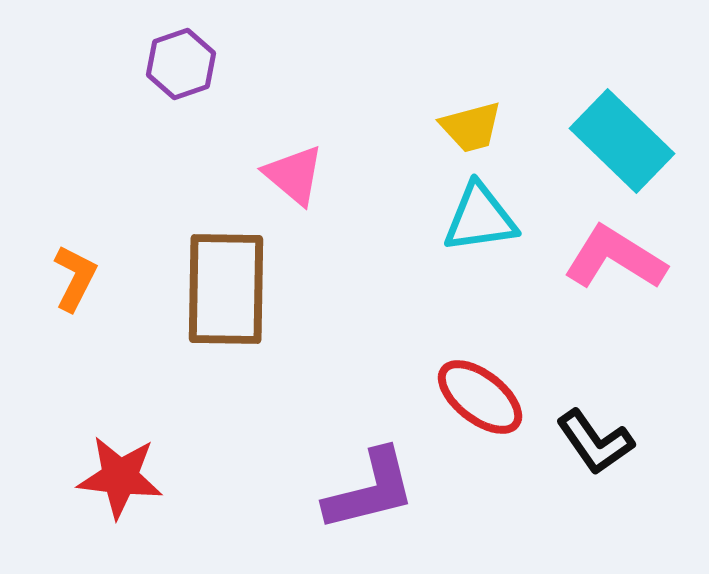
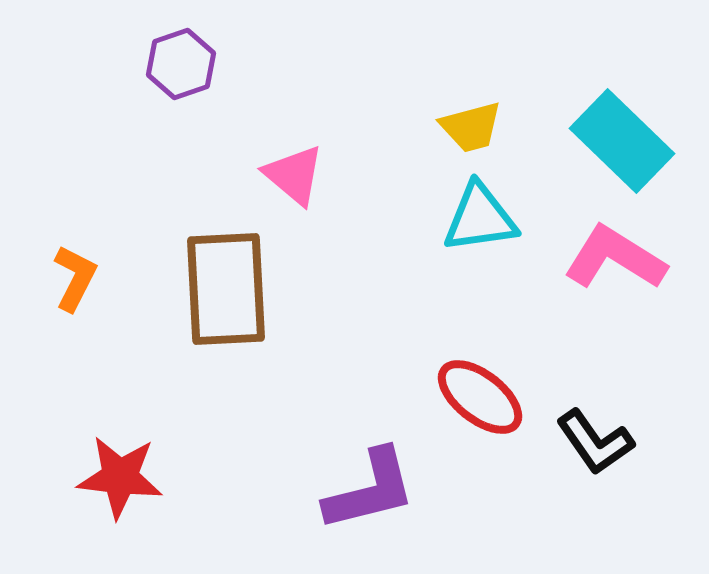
brown rectangle: rotated 4 degrees counterclockwise
